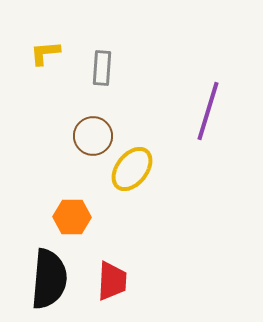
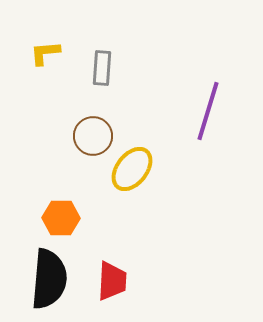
orange hexagon: moved 11 px left, 1 px down
